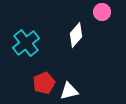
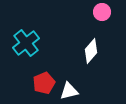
white diamond: moved 15 px right, 16 px down
